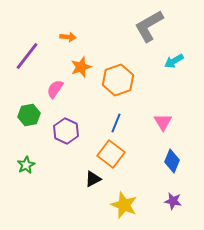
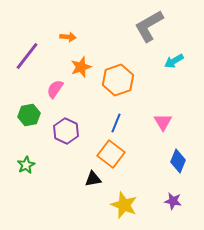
blue diamond: moved 6 px right
black triangle: rotated 18 degrees clockwise
